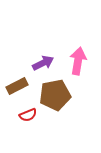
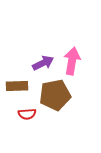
pink arrow: moved 6 px left
brown rectangle: rotated 25 degrees clockwise
red semicircle: moved 1 px left, 1 px up; rotated 18 degrees clockwise
